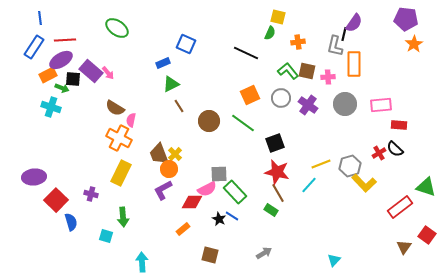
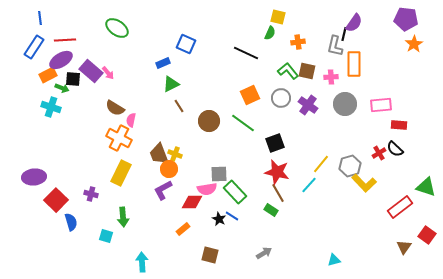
pink cross at (328, 77): moved 3 px right
yellow cross at (175, 154): rotated 24 degrees counterclockwise
yellow line at (321, 164): rotated 30 degrees counterclockwise
pink semicircle at (207, 189): rotated 18 degrees clockwise
cyan triangle at (334, 260): rotated 32 degrees clockwise
